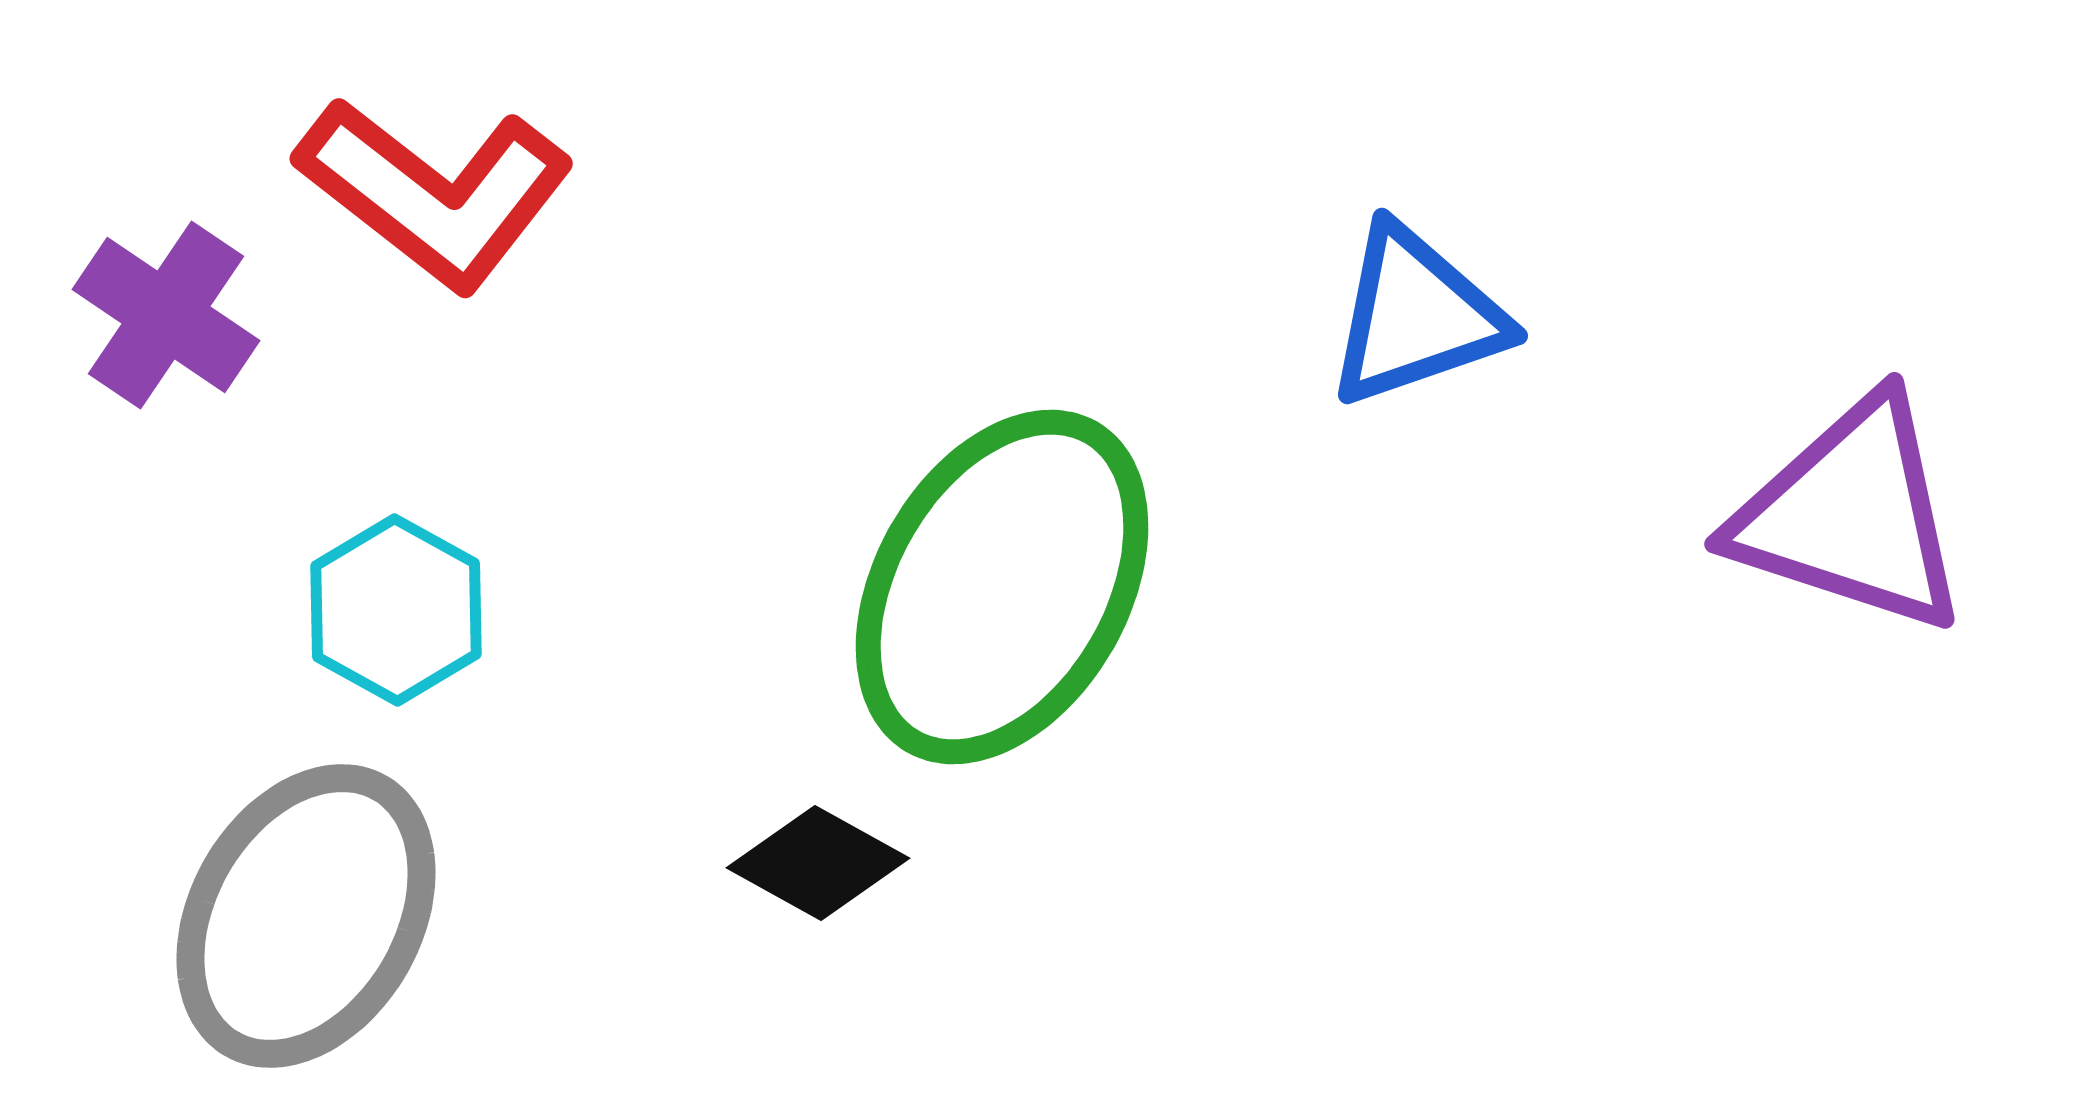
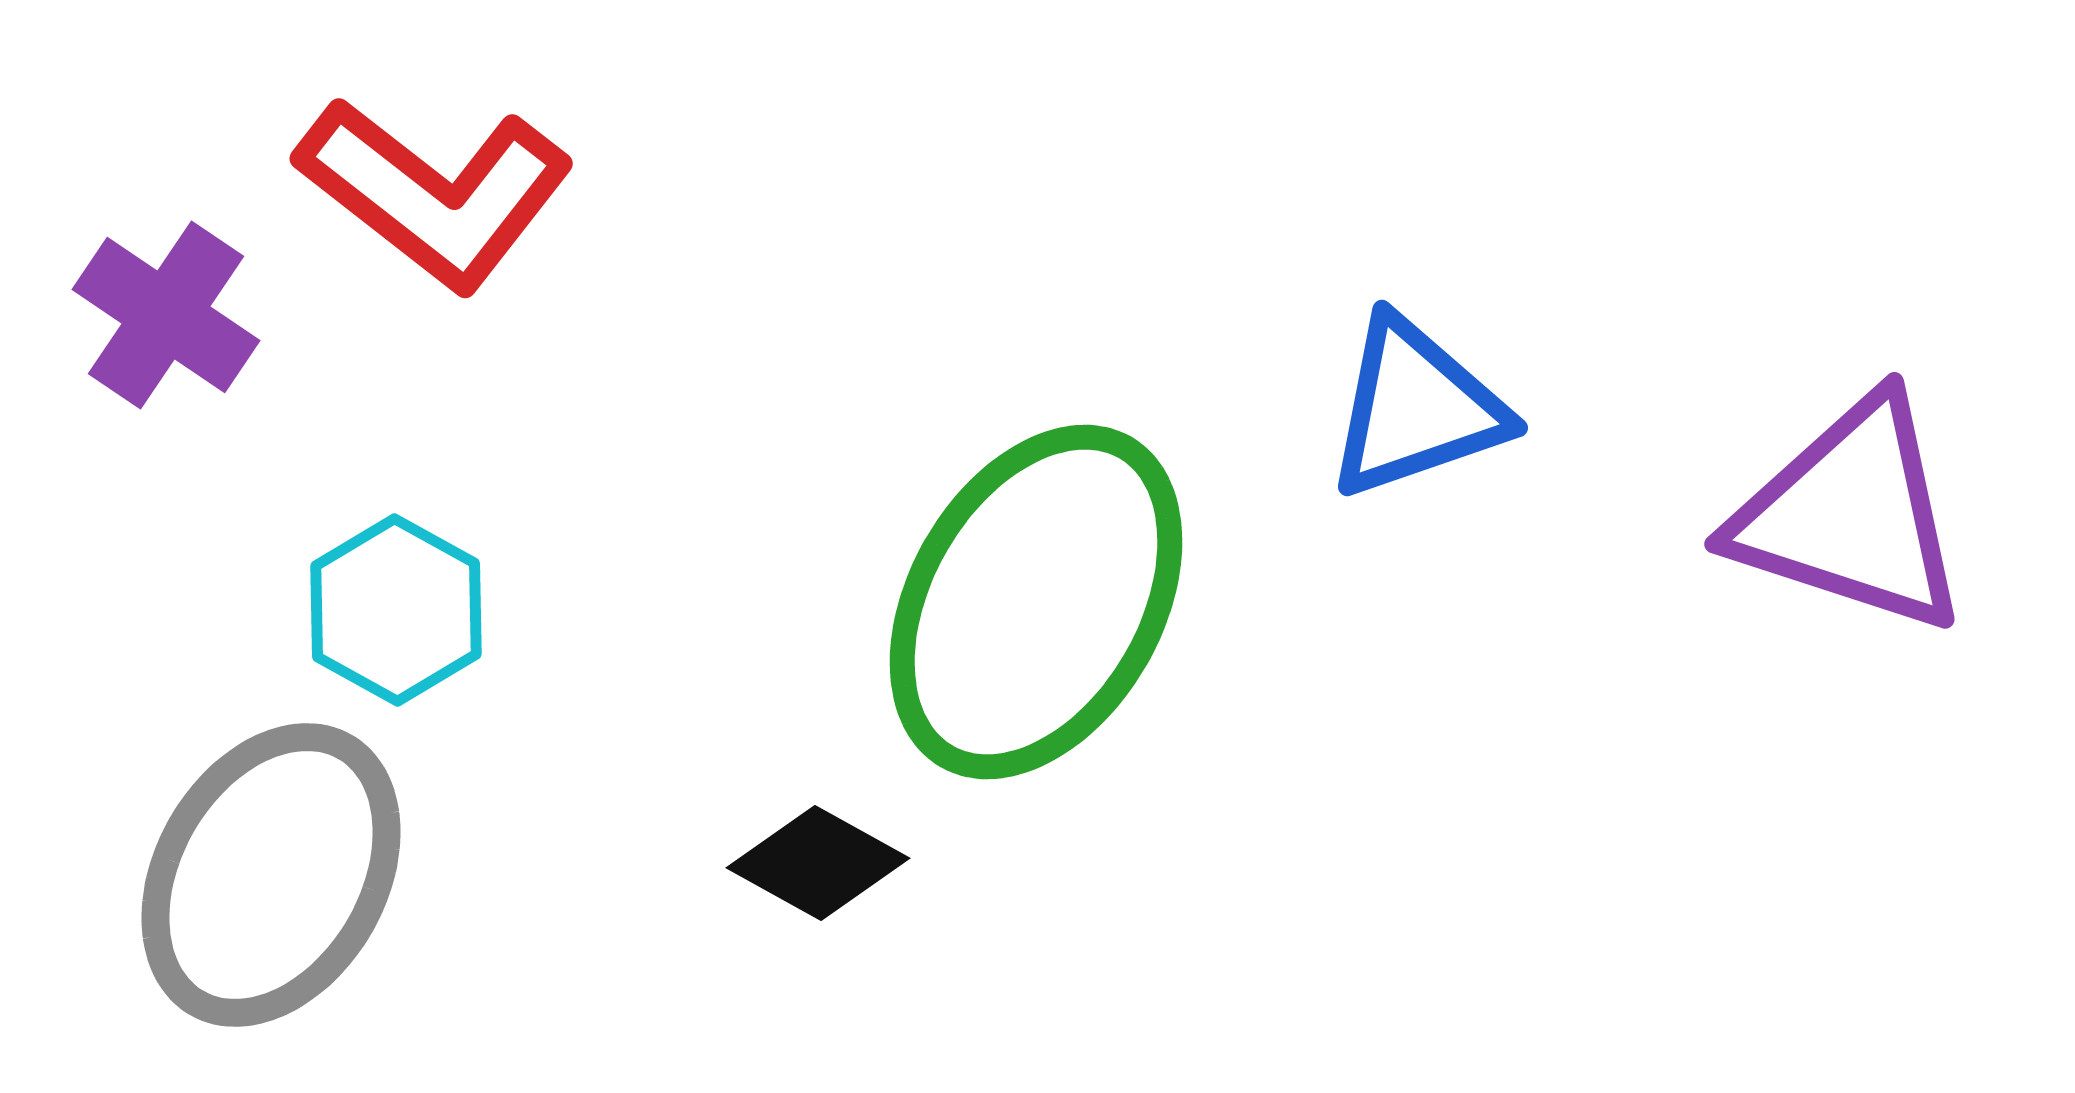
blue triangle: moved 92 px down
green ellipse: moved 34 px right, 15 px down
gray ellipse: moved 35 px left, 41 px up
